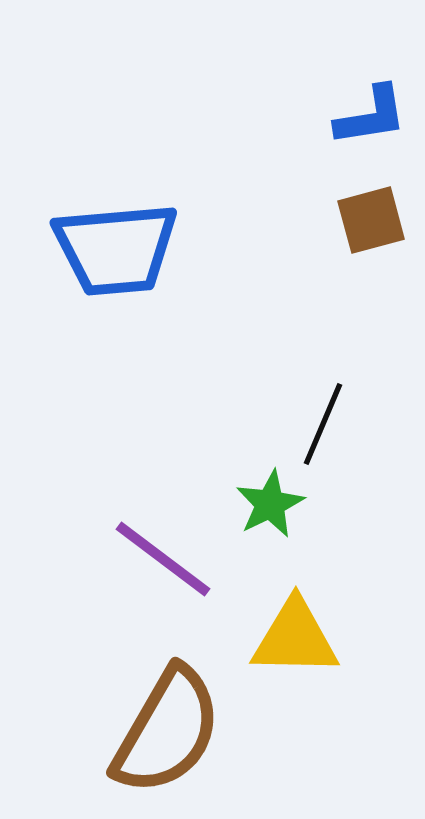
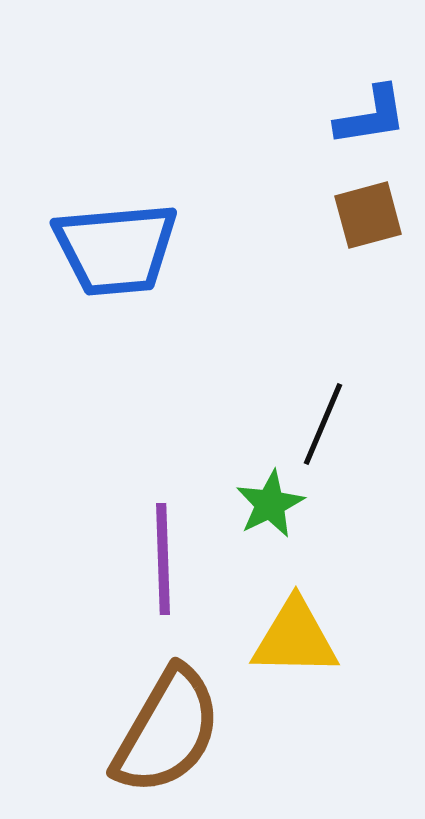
brown square: moved 3 px left, 5 px up
purple line: rotated 51 degrees clockwise
